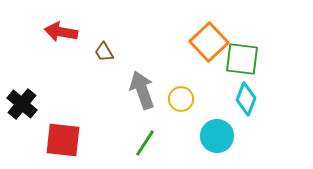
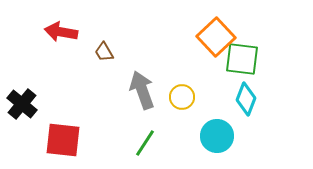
orange square: moved 7 px right, 5 px up
yellow circle: moved 1 px right, 2 px up
